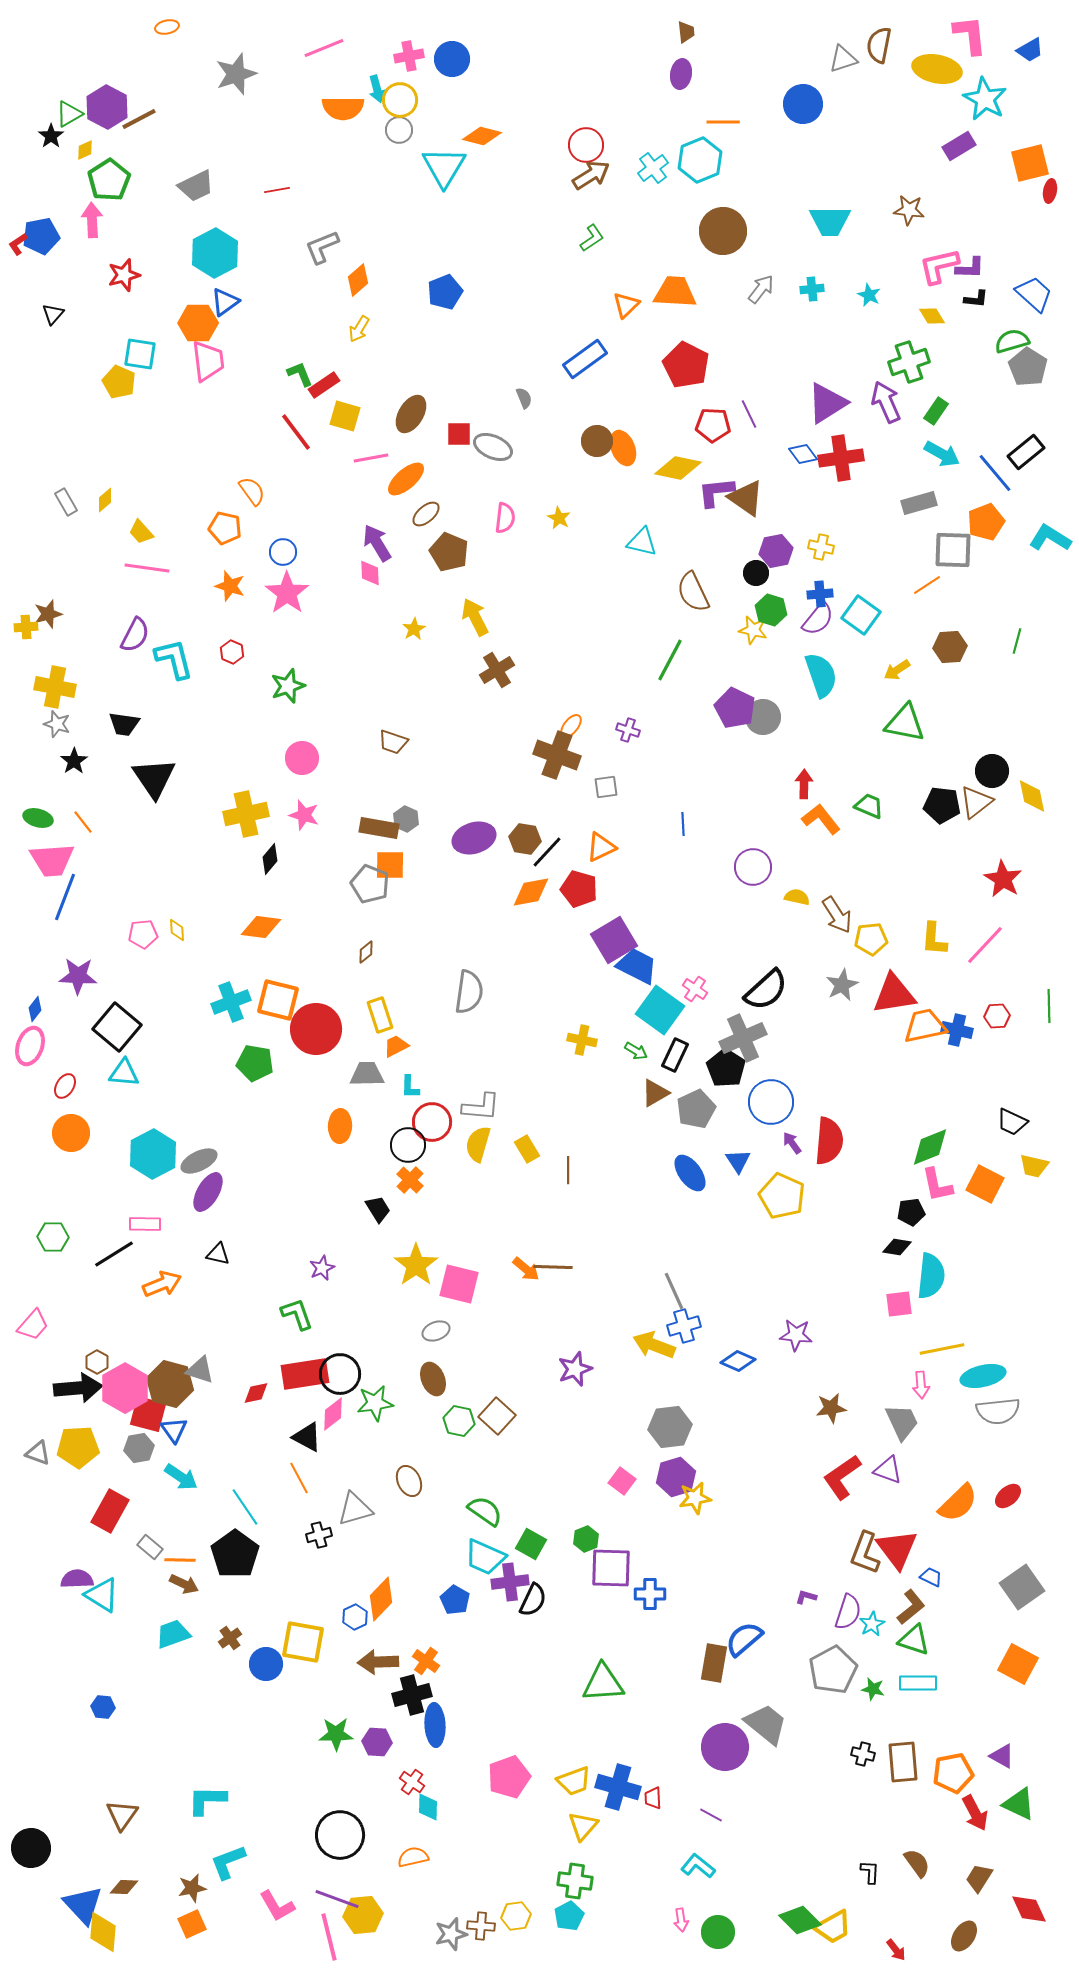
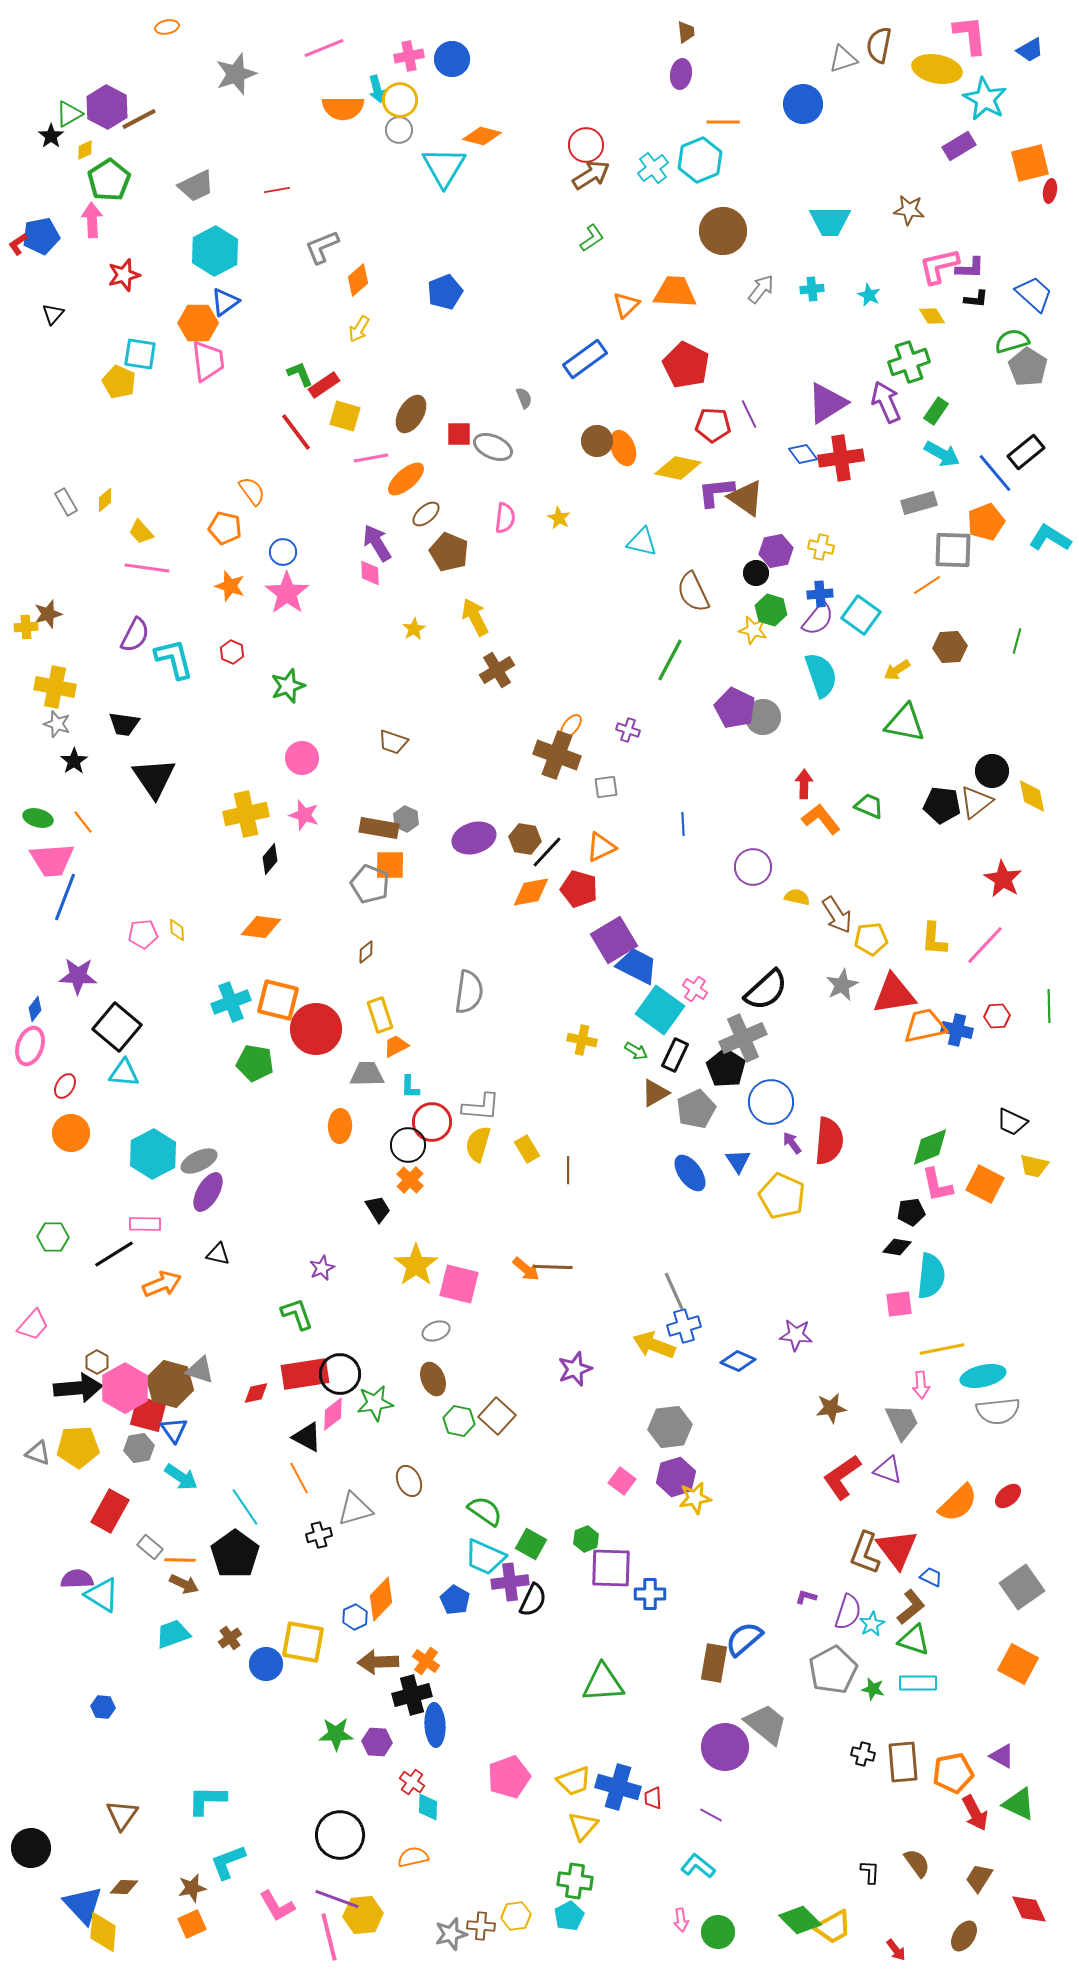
cyan hexagon at (215, 253): moved 2 px up
